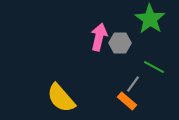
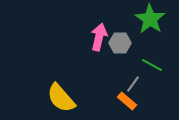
green line: moved 2 px left, 2 px up
